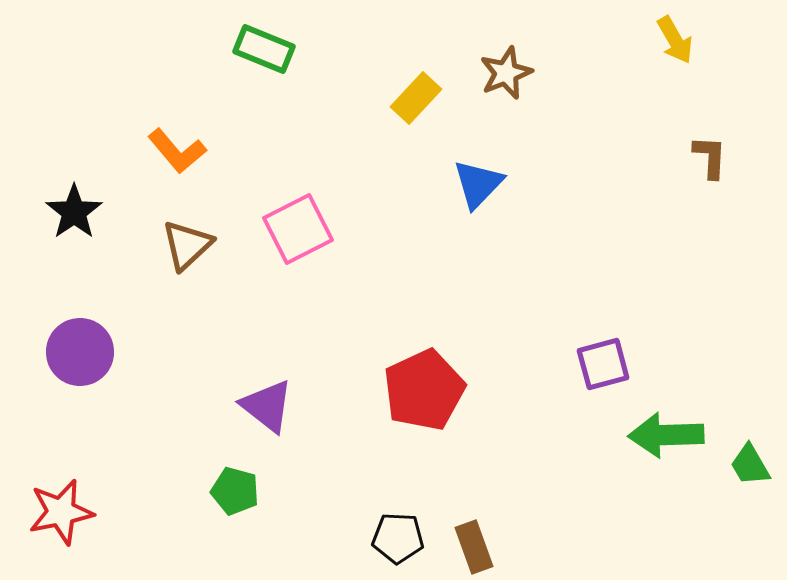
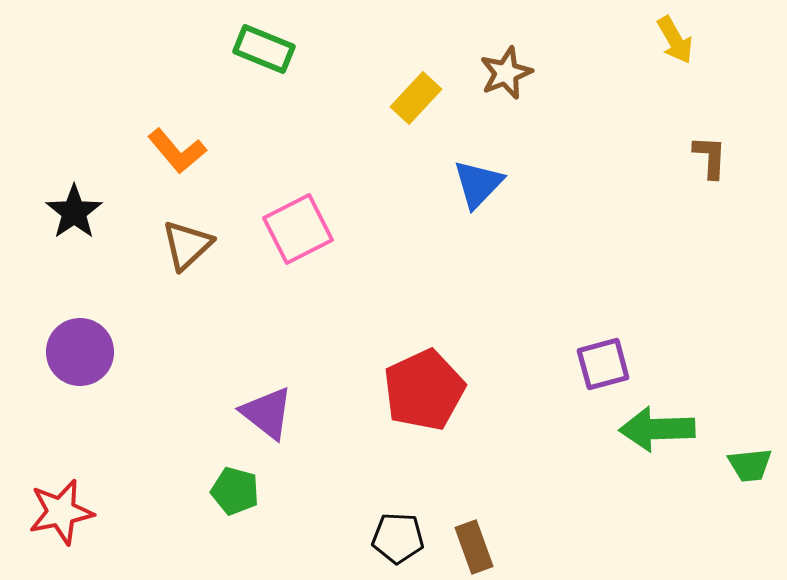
purple triangle: moved 7 px down
green arrow: moved 9 px left, 6 px up
green trapezoid: rotated 66 degrees counterclockwise
